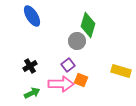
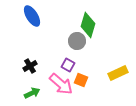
purple square: rotated 24 degrees counterclockwise
yellow rectangle: moved 3 px left, 2 px down; rotated 42 degrees counterclockwise
pink arrow: rotated 40 degrees clockwise
